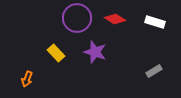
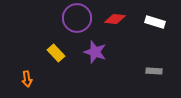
red diamond: rotated 25 degrees counterclockwise
gray rectangle: rotated 35 degrees clockwise
orange arrow: rotated 28 degrees counterclockwise
